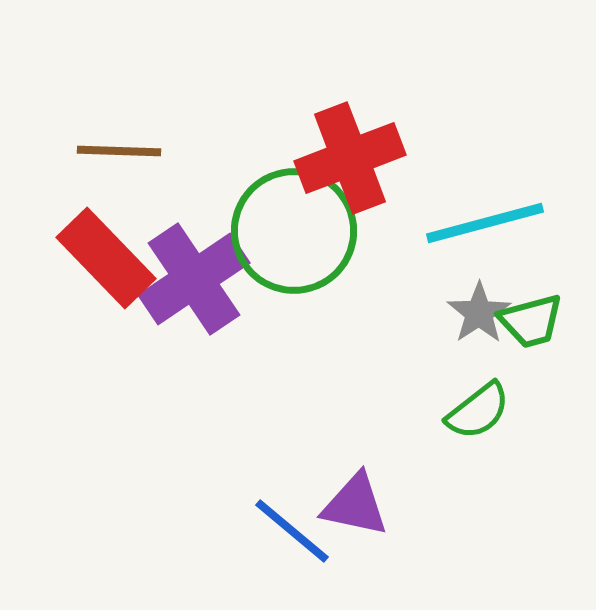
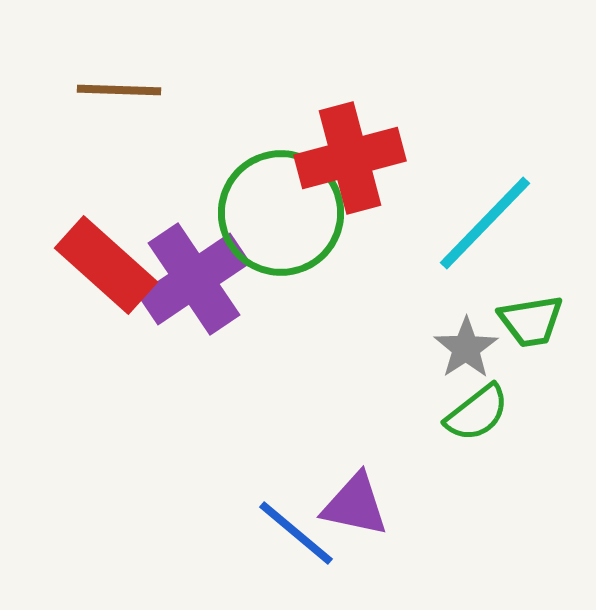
brown line: moved 61 px up
red cross: rotated 6 degrees clockwise
cyan line: rotated 31 degrees counterclockwise
green circle: moved 13 px left, 18 px up
red rectangle: moved 7 px down; rotated 4 degrees counterclockwise
gray star: moved 13 px left, 35 px down
green trapezoid: rotated 6 degrees clockwise
green semicircle: moved 1 px left, 2 px down
blue line: moved 4 px right, 2 px down
